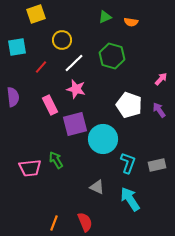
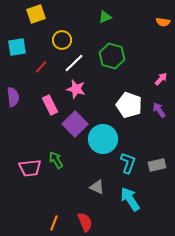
orange semicircle: moved 32 px right
purple square: rotated 30 degrees counterclockwise
